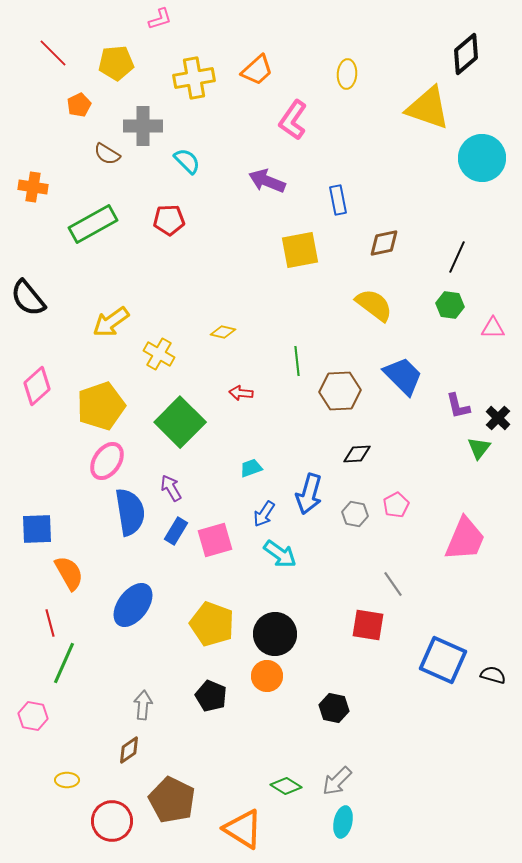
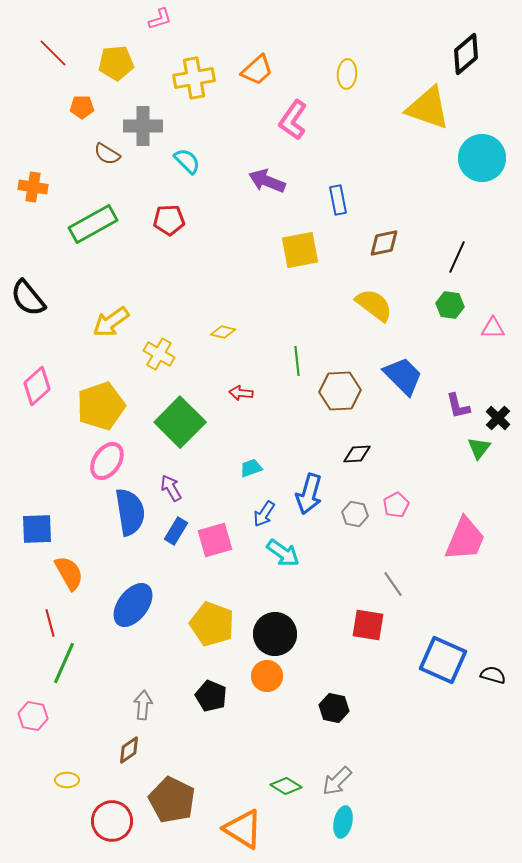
orange pentagon at (79, 105): moved 3 px right, 2 px down; rotated 25 degrees clockwise
cyan arrow at (280, 554): moved 3 px right, 1 px up
